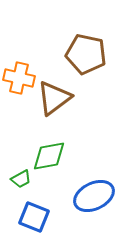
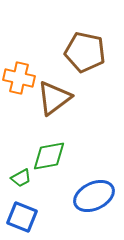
brown pentagon: moved 1 px left, 2 px up
green trapezoid: moved 1 px up
blue square: moved 12 px left
